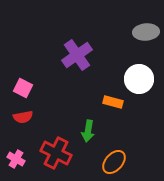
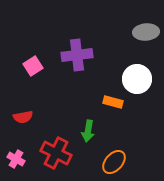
purple cross: rotated 28 degrees clockwise
white circle: moved 2 px left
pink square: moved 10 px right, 22 px up; rotated 30 degrees clockwise
